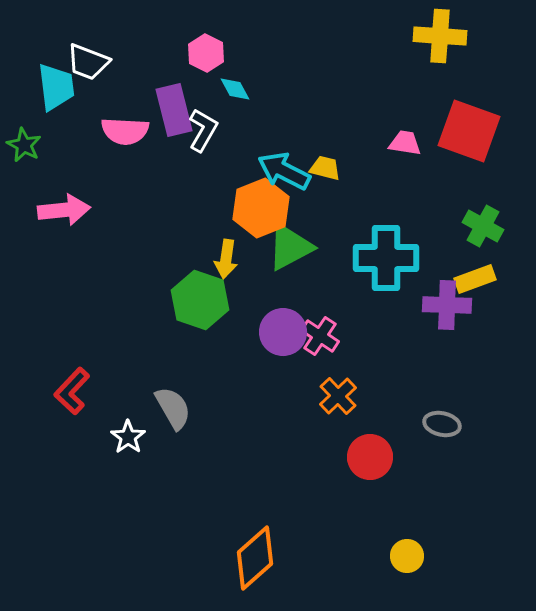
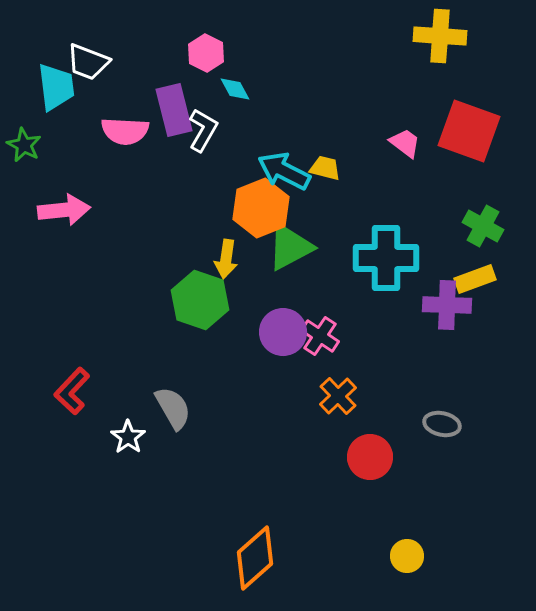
pink trapezoid: rotated 28 degrees clockwise
